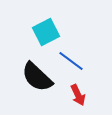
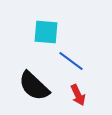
cyan square: rotated 32 degrees clockwise
black semicircle: moved 3 px left, 9 px down
